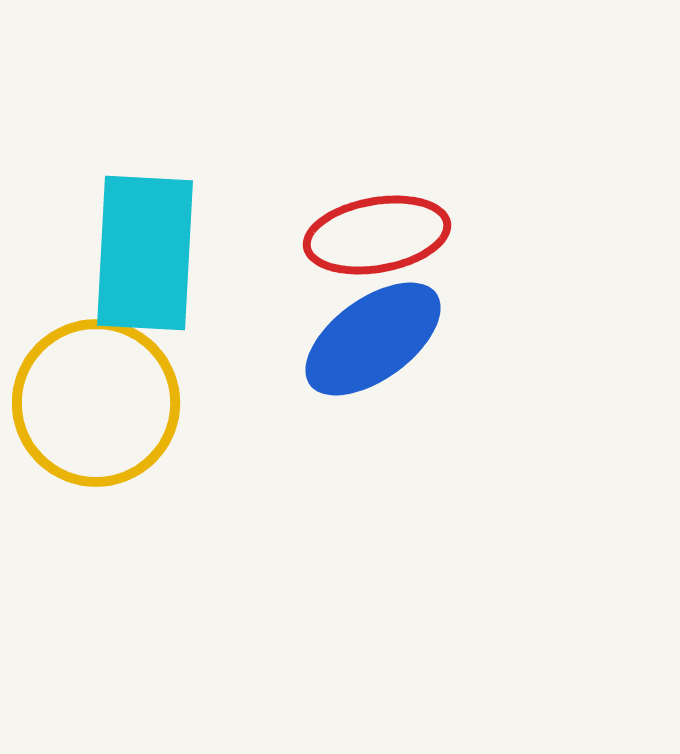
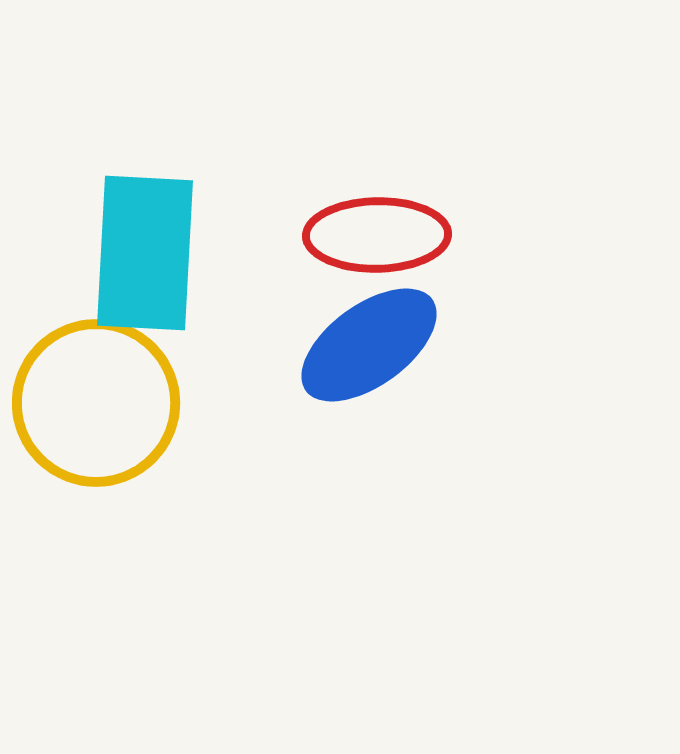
red ellipse: rotated 9 degrees clockwise
blue ellipse: moved 4 px left, 6 px down
